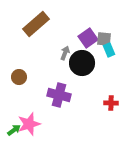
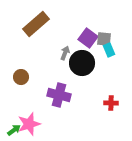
purple square: rotated 18 degrees counterclockwise
brown circle: moved 2 px right
